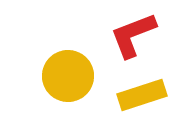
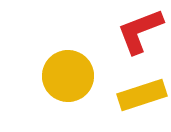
red L-shape: moved 7 px right, 4 px up
